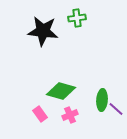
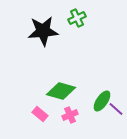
green cross: rotated 18 degrees counterclockwise
black star: rotated 12 degrees counterclockwise
green ellipse: moved 1 px down; rotated 30 degrees clockwise
pink rectangle: rotated 14 degrees counterclockwise
